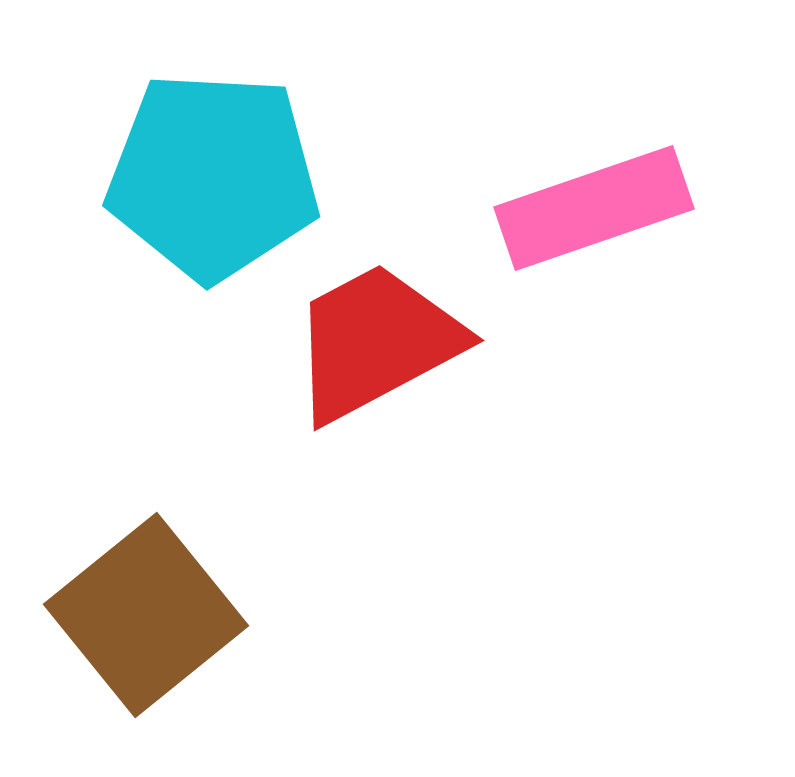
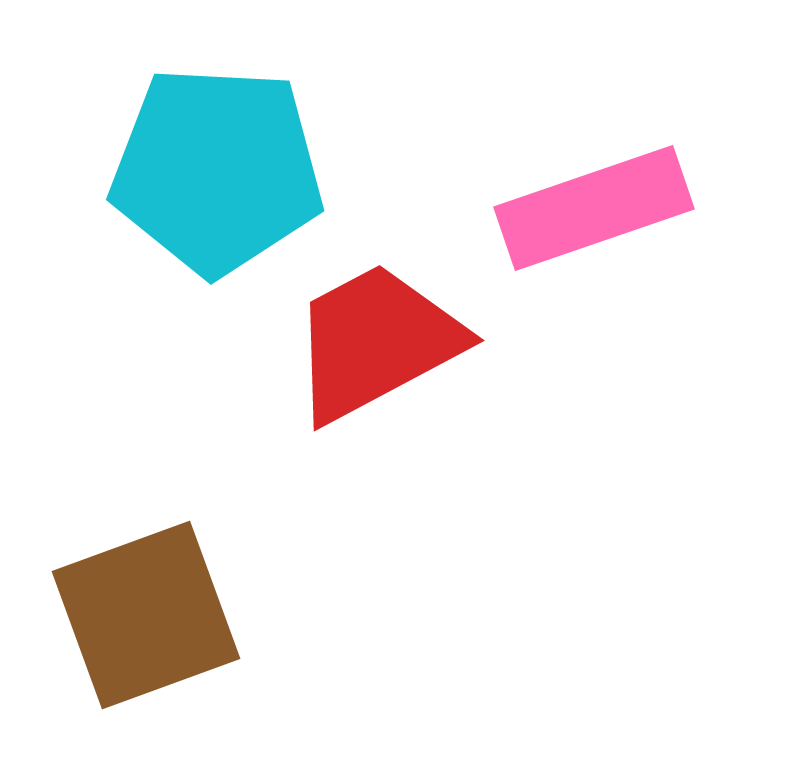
cyan pentagon: moved 4 px right, 6 px up
brown square: rotated 19 degrees clockwise
